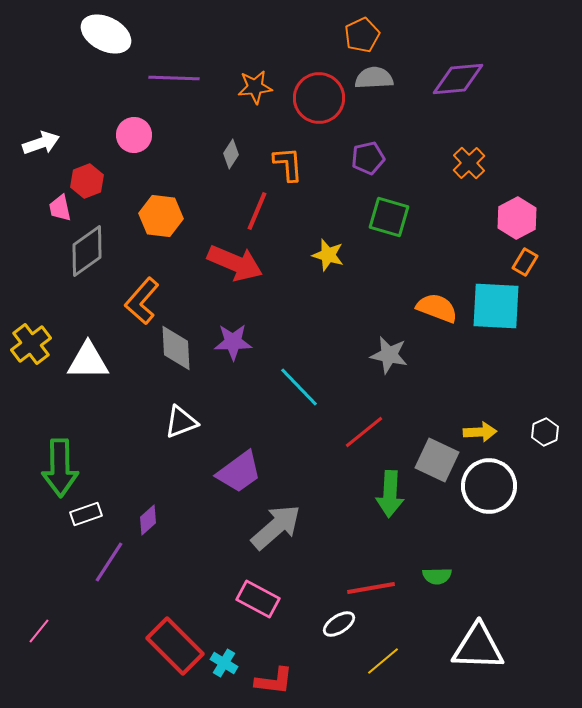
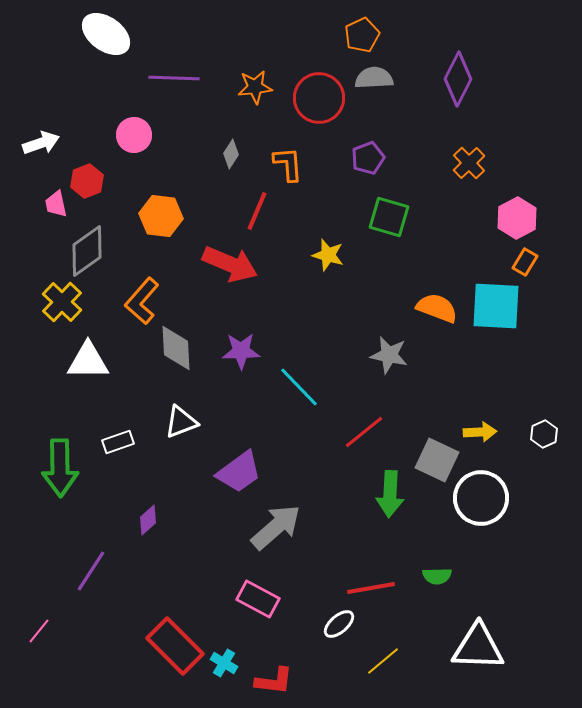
white ellipse at (106, 34): rotated 9 degrees clockwise
purple diamond at (458, 79): rotated 58 degrees counterclockwise
purple pentagon at (368, 158): rotated 8 degrees counterclockwise
pink trapezoid at (60, 208): moved 4 px left, 4 px up
red arrow at (235, 263): moved 5 px left, 1 px down
purple star at (233, 342): moved 8 px right, 9 px down
yellow cross at (31, 344): moved 31 px right, 42 px up; rotated 9 degrees counterclockwise
white hexagon at (545, 432): moved 1 px left, 2 px down
white circle at (489, 486): moved 8 px left, 12 px down
white rectangle at (86, 514): moved 32 px right, 72 px up
purple line at (109, 562): moved 18 px left, 9 px down
white ellipse at (339, 624): rotated 8 degrees counterclockwise
